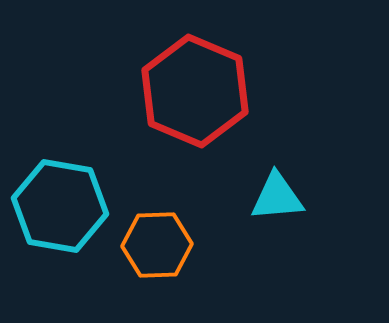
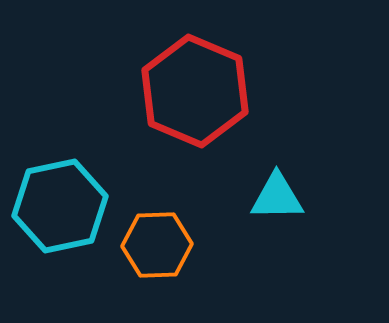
cyan triangle: rotated 4 degrees clockwise
cyan hexagon: rotated 22 degrees counterclockwise
